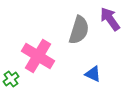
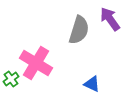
pink cross: moved 2 px left, 7 px down
blue triangle: moved 1 px left, 10 px down
